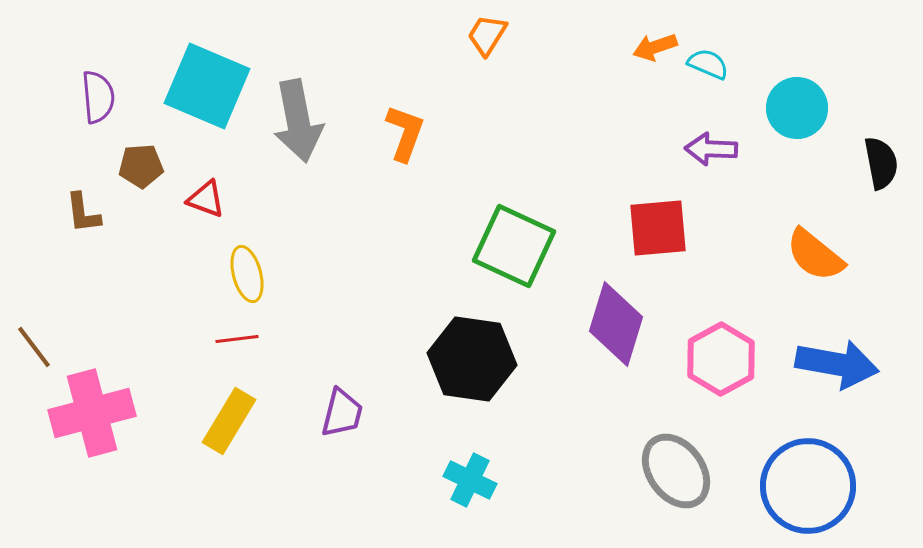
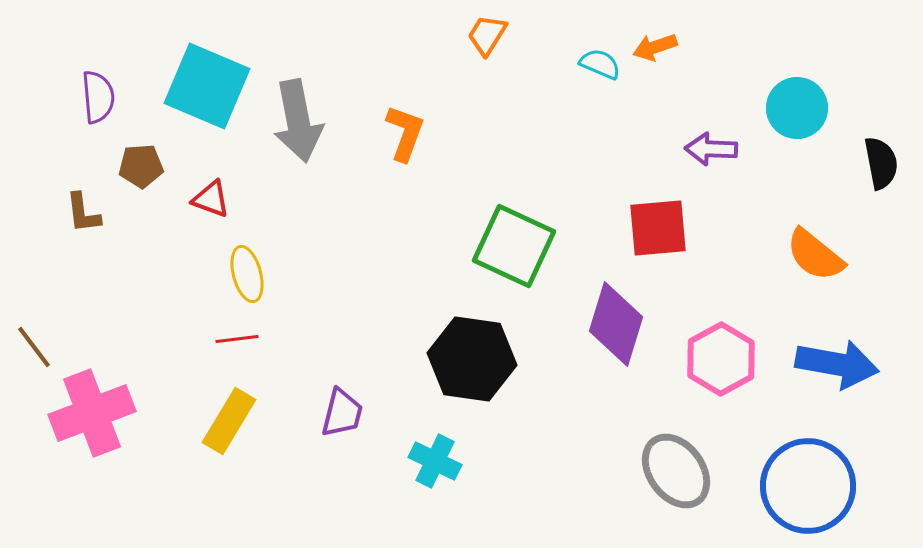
cyan semicircle: moved 108 px left
red triangle: moved 5 px right
pink cross: rotated 6 degrees counterclockwise
cyan cross: moved 35 px left, 19 px up
